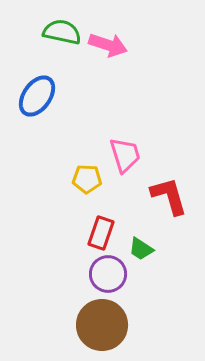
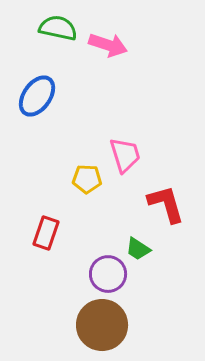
green semicircle: moved 4 px left, 4 px up
red L-shape: moved 3 px left, 8 px down
red rectangle: moved 55 px left
green trapezoid: moved 3 px left
